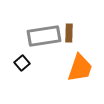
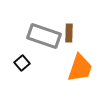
gray rectangle: rotated 28 degrees clockwise
